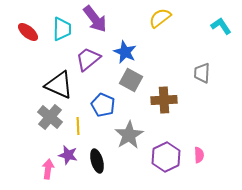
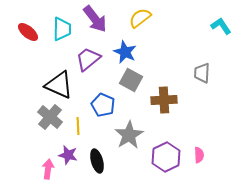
yellow semicircle: moved 20 px left
